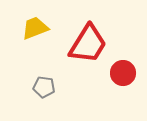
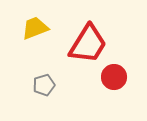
red circle: moved 9 px left, 4 px down
gray pentagon: moved 2 px up; rotated 25 degrees counterclockwise
